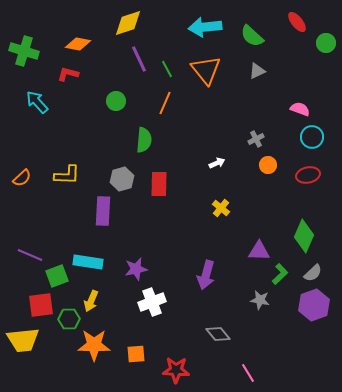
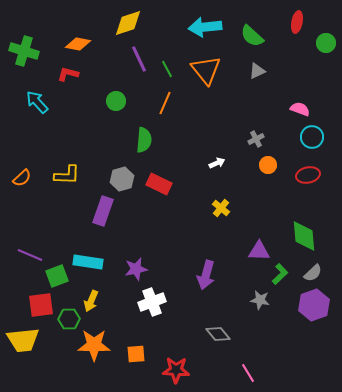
red ellipse at (297, 22): rotated 50 degrees clockwise
red rectangle at (159, 184): rotated 65 degrees counterclockwise
purple rectangle at (103, 211): rotated 16 degrees clockwise
green diamond at (304, 236): rotated 28 degrees counterclockwise
